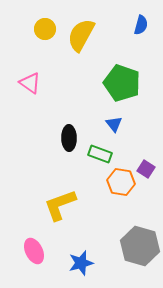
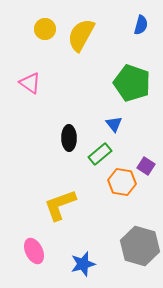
green pentagon: moved 10 px right
green rectangle: rotated 60 degrees counterclockwise
purple square: moved 3 px up
orange hexagon: moved 1 px right
blue star: moved 2 px right, 1 px down
